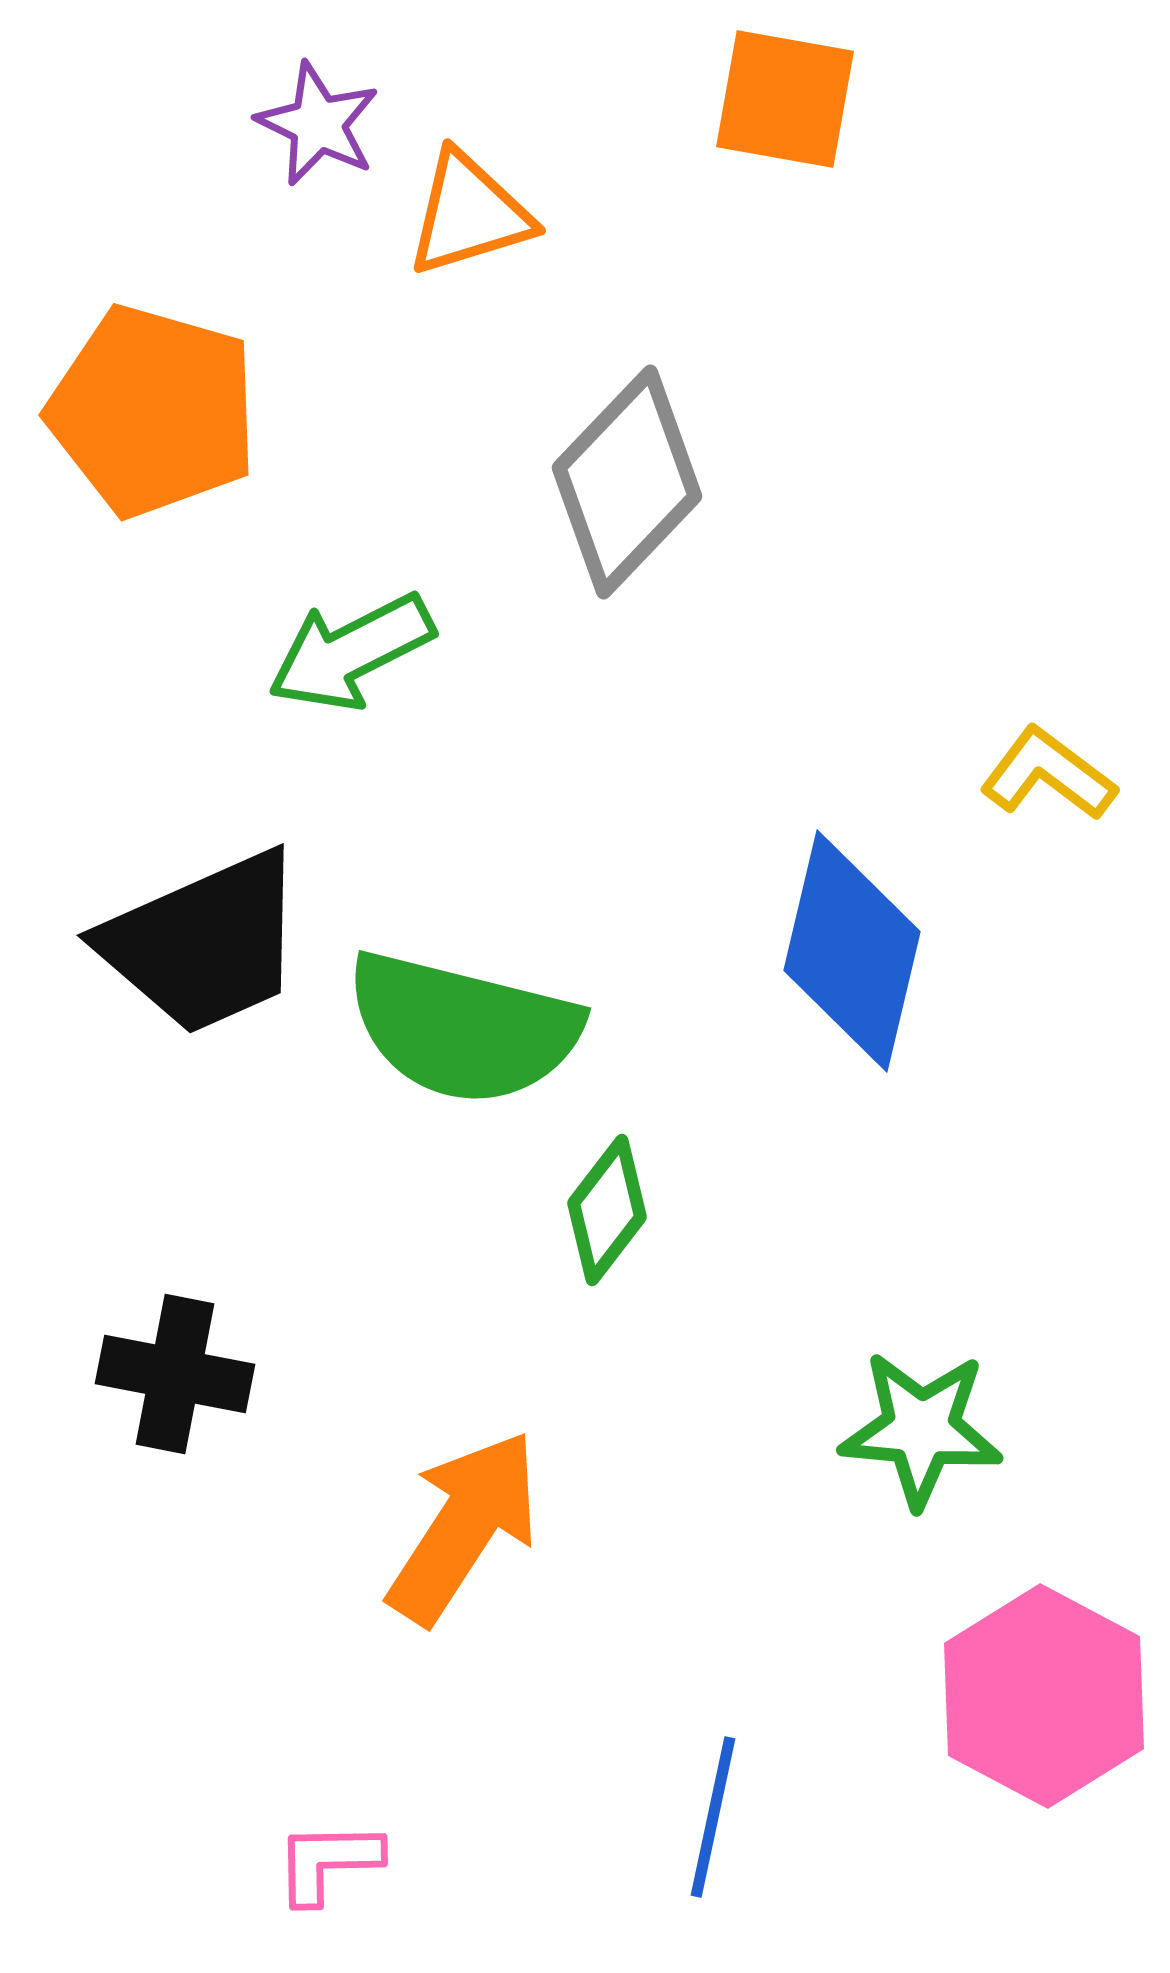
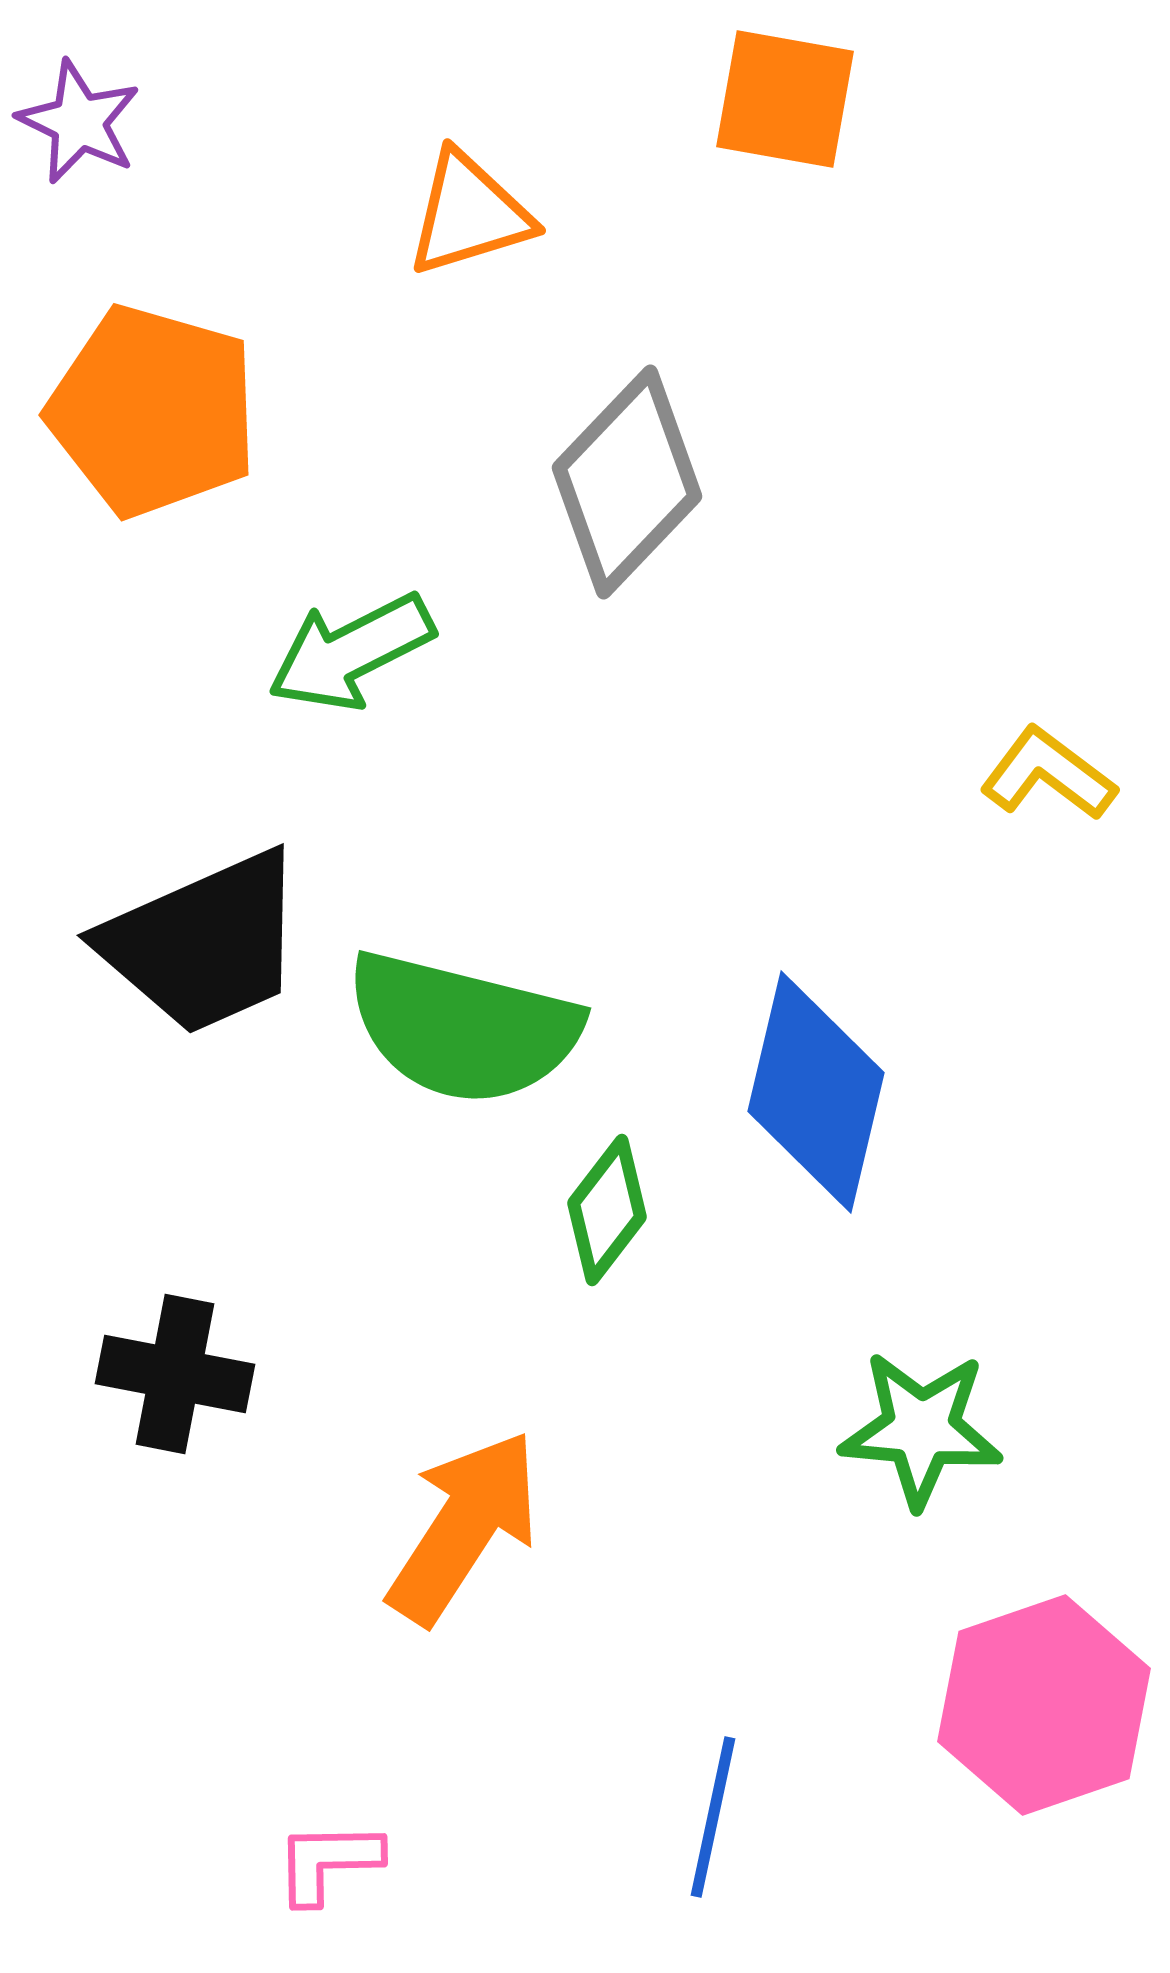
purple star: moved 239 px left, 2 px up
blue diamond: moved 36 px left, 141 px down
pink hexagon: moved 9 px down; rotated 13 degrees clockwise
